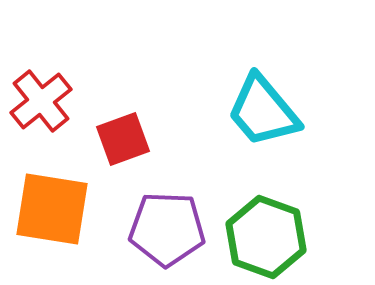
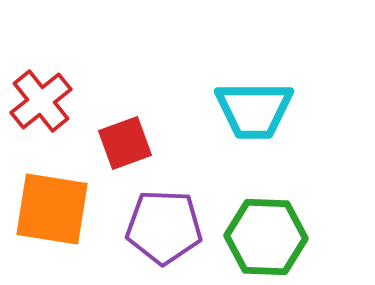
cyan trapezoid: moved 9 px left, 1 px up; rotated 50 degrees counterclockwise
red square: moved 2 px right, 4 px down
purple pentagon: moved 3 px left, 2 px up
green hexagon: rotated 18 degrees counterclockwise
